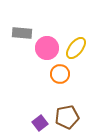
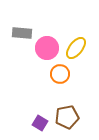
purple square: rotated 21 degrees counterclockwise
